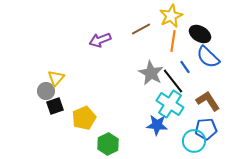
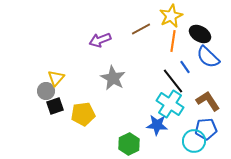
gray star: moved 38 px left, 5 px down
yellow pentagon: moved 1 px left, 4 px up; rotated 15 degrees clockwise
green hexagon: moved 21 px right
